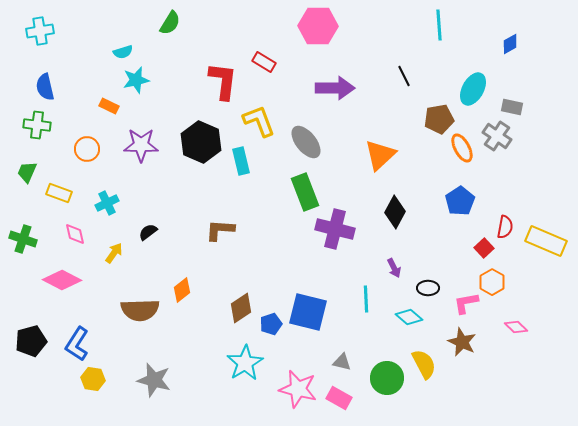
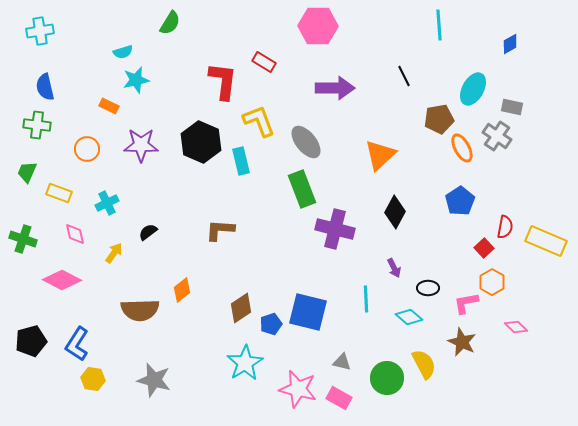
green rectangle at (305, 192): moved 3 px left, 3 px up
